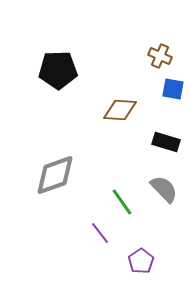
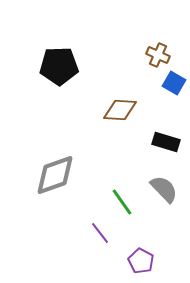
brown cross: moved 2 px left, 1 px up
black pentagon: moved 1 px right, 4 px up
blue square: moved 1 px right, 6 px up; rotated 20 degrees clockwise
purple pentagon: rotated 10 degrees counterclockwise
